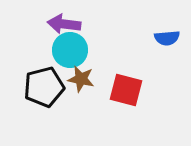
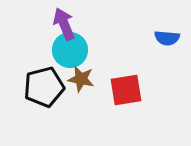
purple arrow: rotated 60 degrees clockwise
blue semicircle: rotated 10 degrees clockwise
red square: rotated 24 degrees counterclockwise
